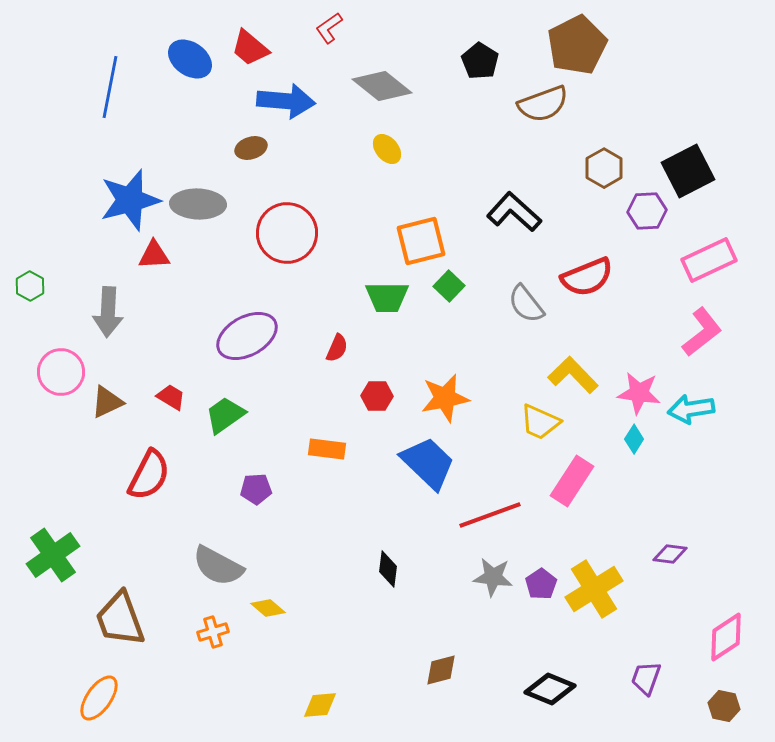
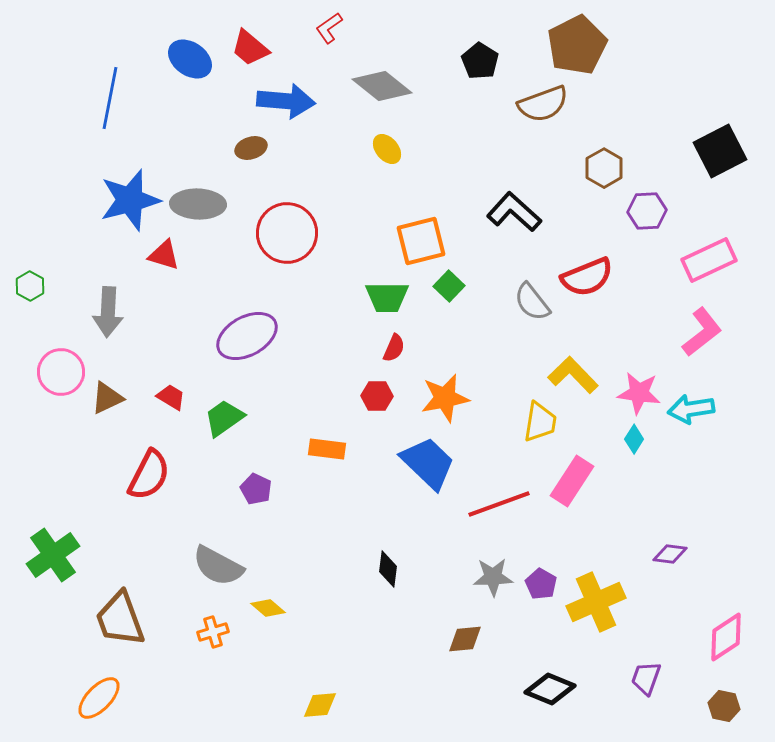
blue line at (110, 87): moved 11 px down
black square at (688, 171): moved 32 px right, 20 px up
red triangle at (154, 255): moved 10 px right; rotated 20 degrees clockwise
gray semicircle at (526, 304): moved 6 px right, 2 px up
red semicircle at (337, 348): moved 57 px right
brown triangle at (107, 402): moved 4 px up
green trapezoid at (225, 415): moved 1 px left, 3 px down
yellow trapezoid at (540, 422): rotated 105 degrees counterclockwise
purple pentagon at (256, 489): rotated 28 degrees clockwise
red line at (490, 515): moved 9 px right, 11 px up
gray star at (493, 577): rotated 9 degrees counterclockwise
purple pentagon at (541, 584): rotated 8 degrees counterclockwise
yellow cross at (594, 589): moved 2 px right, 13 px down; rotated 8 degrees clockwise
brown diamond at (441, 670): moved 24 px right, 31 px up; rotated 9 degrees clockwise
orange ellipse at (99, 698): rotated 9 degrees clockwise
